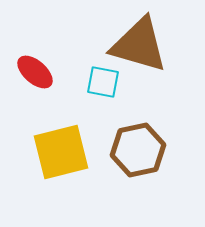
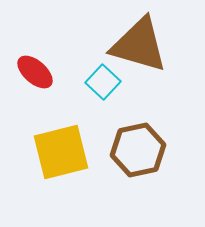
cyan square: rotated 32 degrees clockwise
